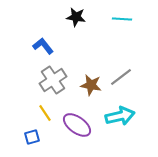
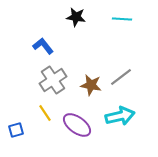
blue square: moved 16 px left, 7 px up
